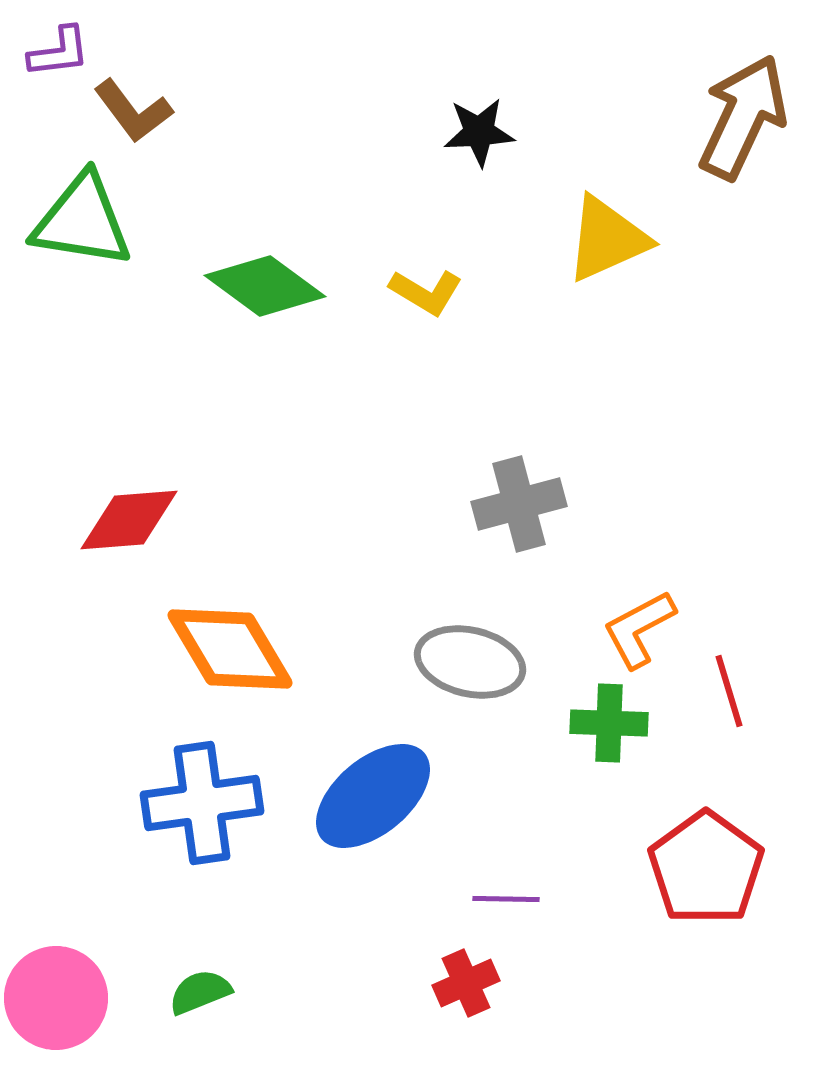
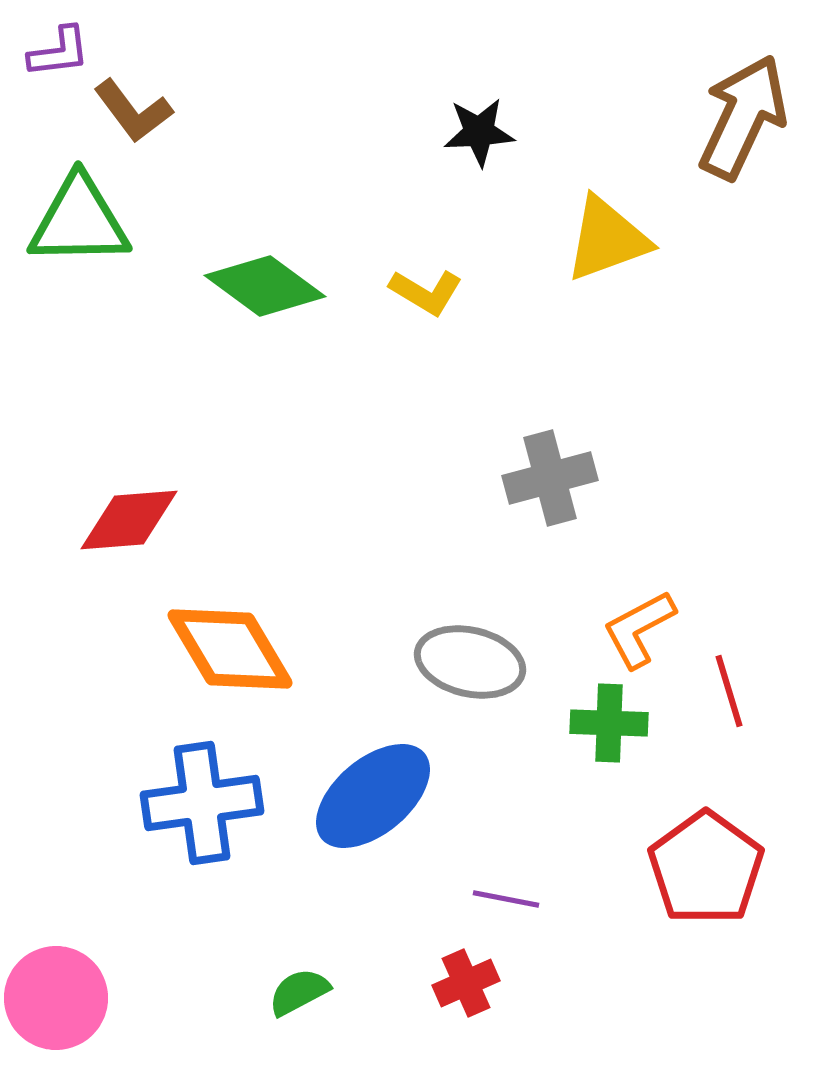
green triangle: moved 3 px left; rotated 10 degrees counterclockwise
yellow triangle: rotated 4 degrees clockwise
gray cross: moved 31 px right, 26 px up
purple line: rotated 10 degrees clockwise
green semicircle: moved 99 px right; rotated 6 degrees counterclockwise
